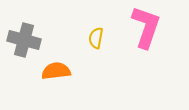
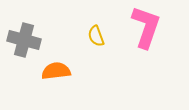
yellow semicircle: moved 2 px up; rotated 30 degrees counterclockwise
